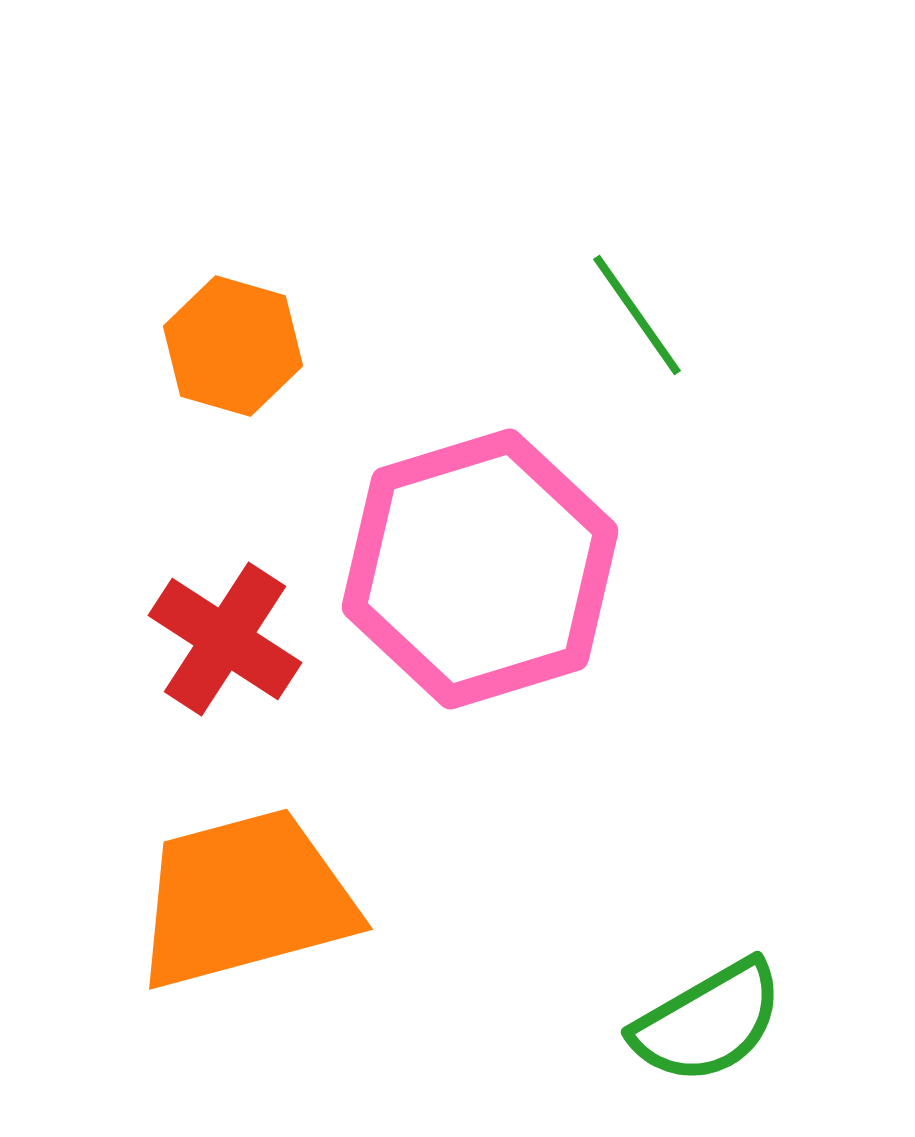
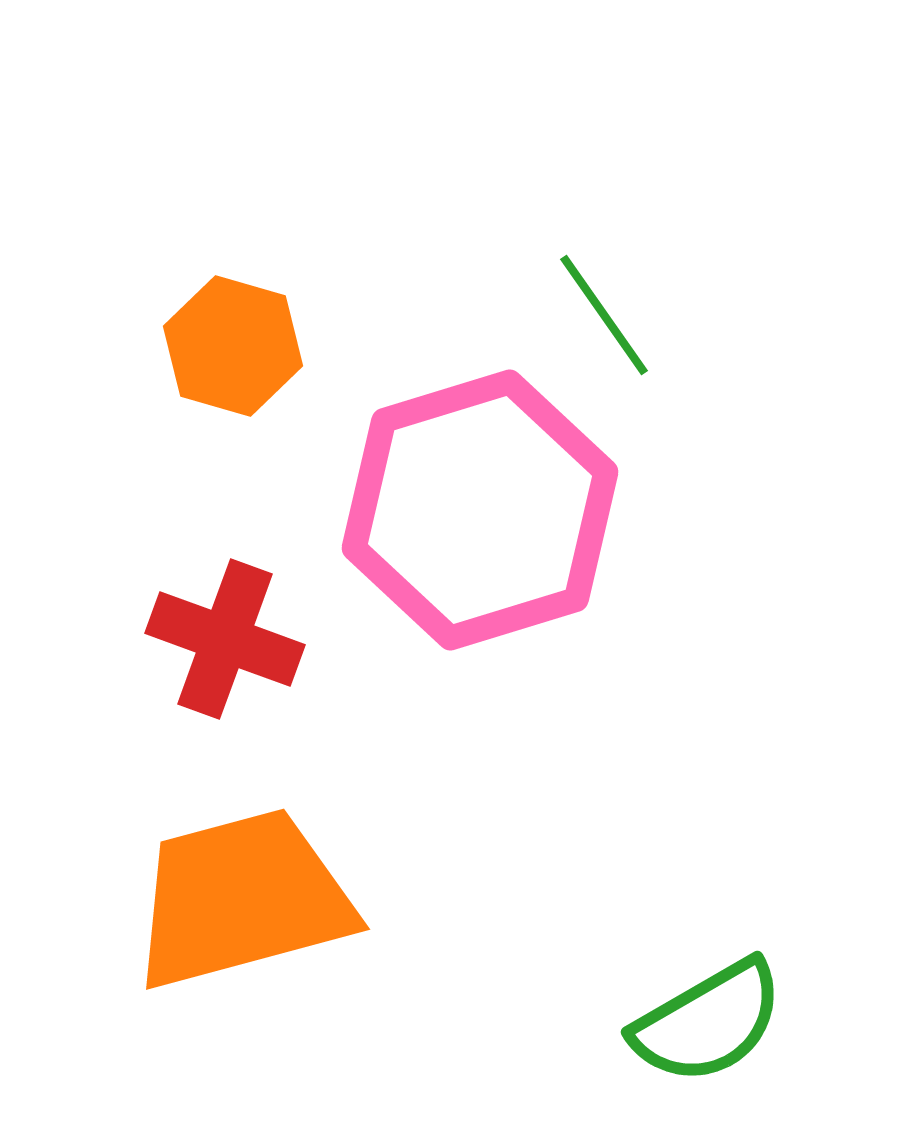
green line: moved 33 px left
pink hexagon: moved 59 px up
red cross: rotated 13 degrees counterclockwise
orange trapezoid: moved 3 px left
